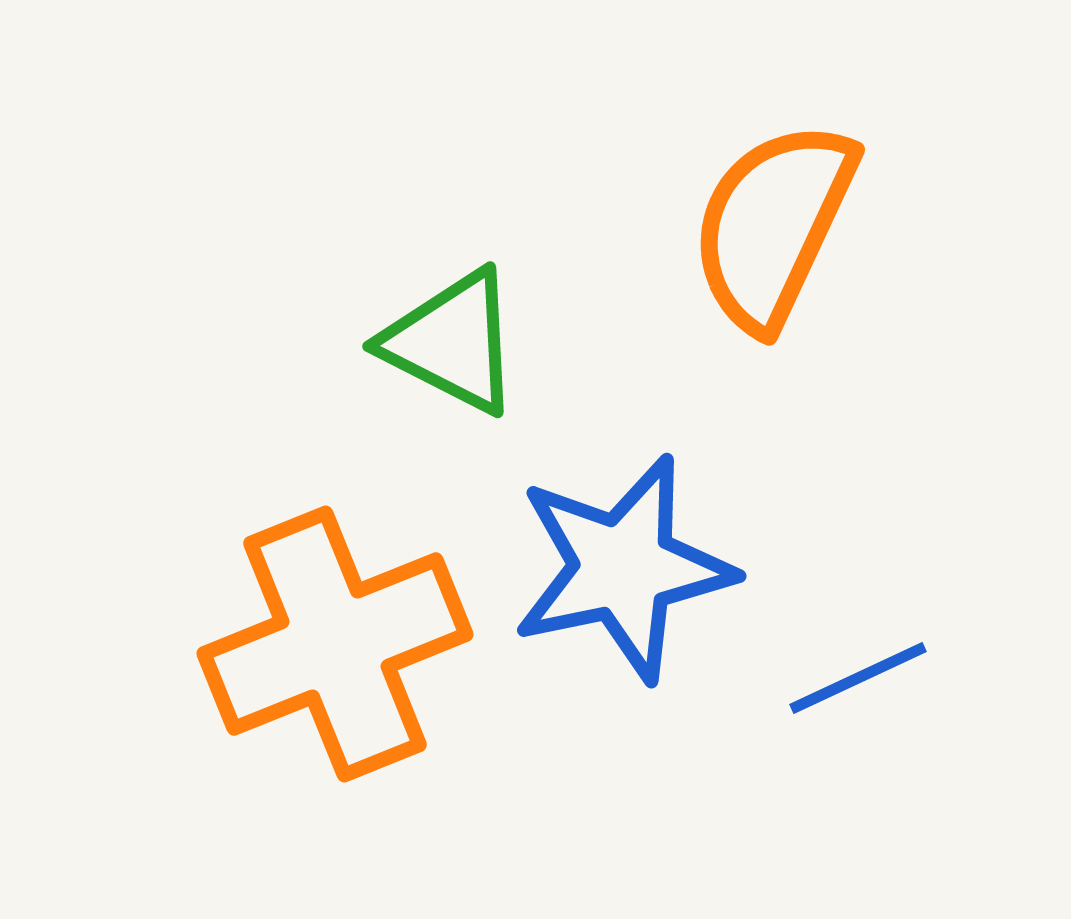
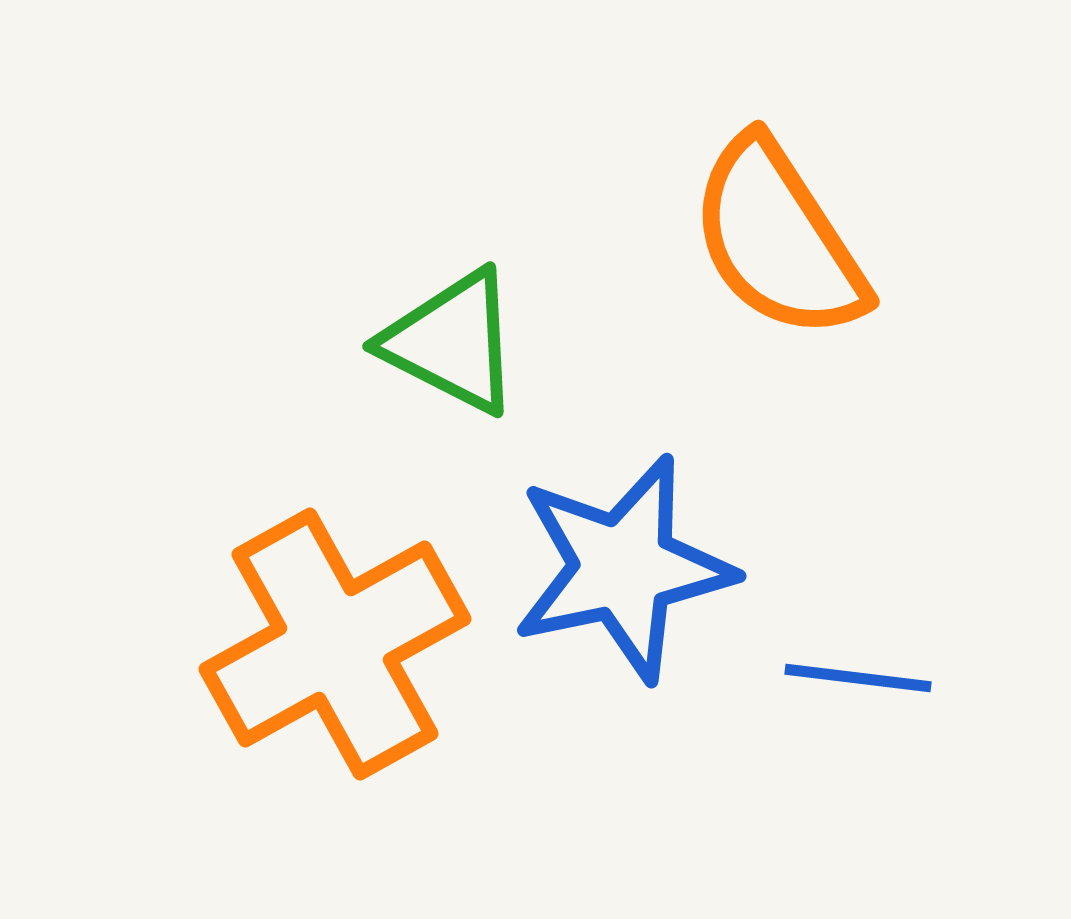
orange semicircle: moved 5 px right, 14 px down; rotated 58 degrees counterclockwise
orange cross: rotated 7 degrees counterclockwise
blue line: rotated 32 degrees clockwise
